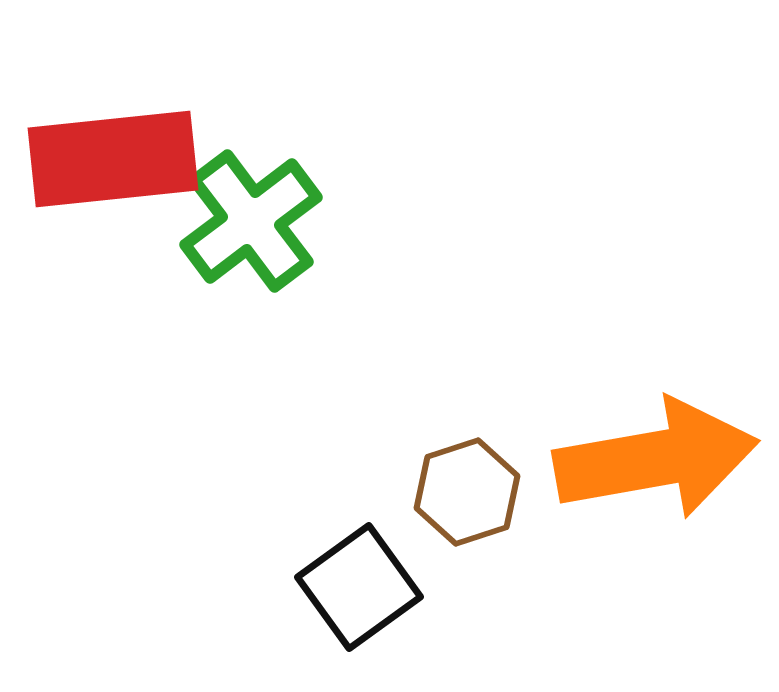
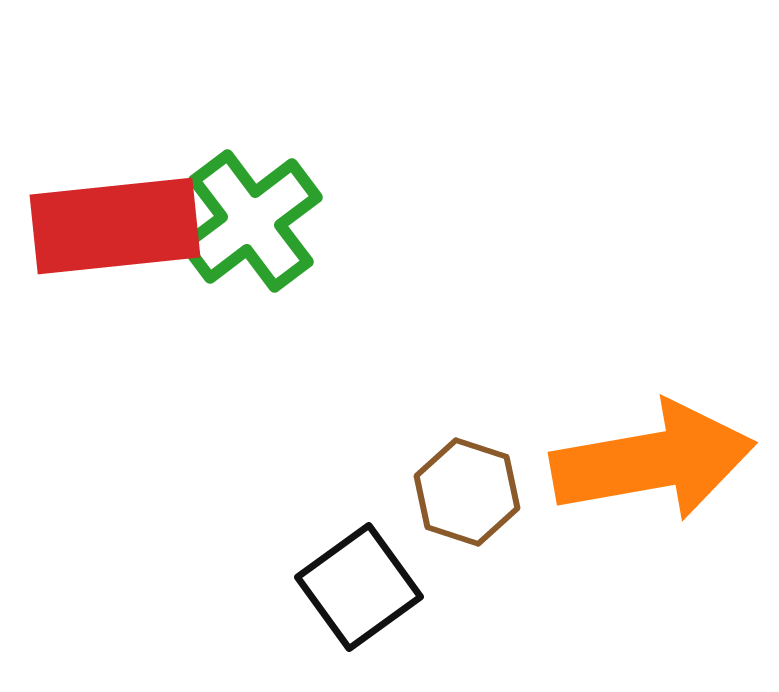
red rectangle: moved 2 px right, 67 px down
orange arrow: moved 3 px left, 2 px down
brown hexagon: rotated 24 degrees counterclockwise
